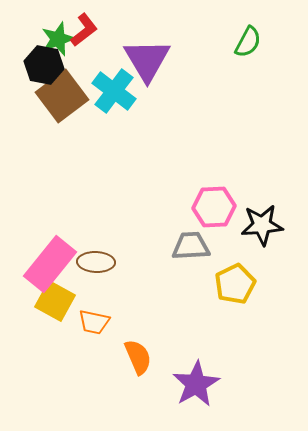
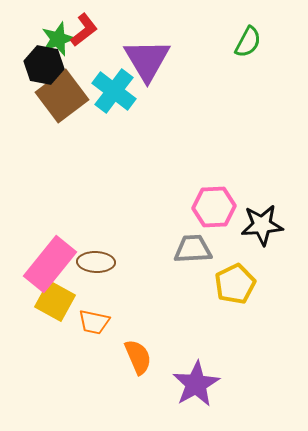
gray trapezoid: moved 2 px right, 3 px down
